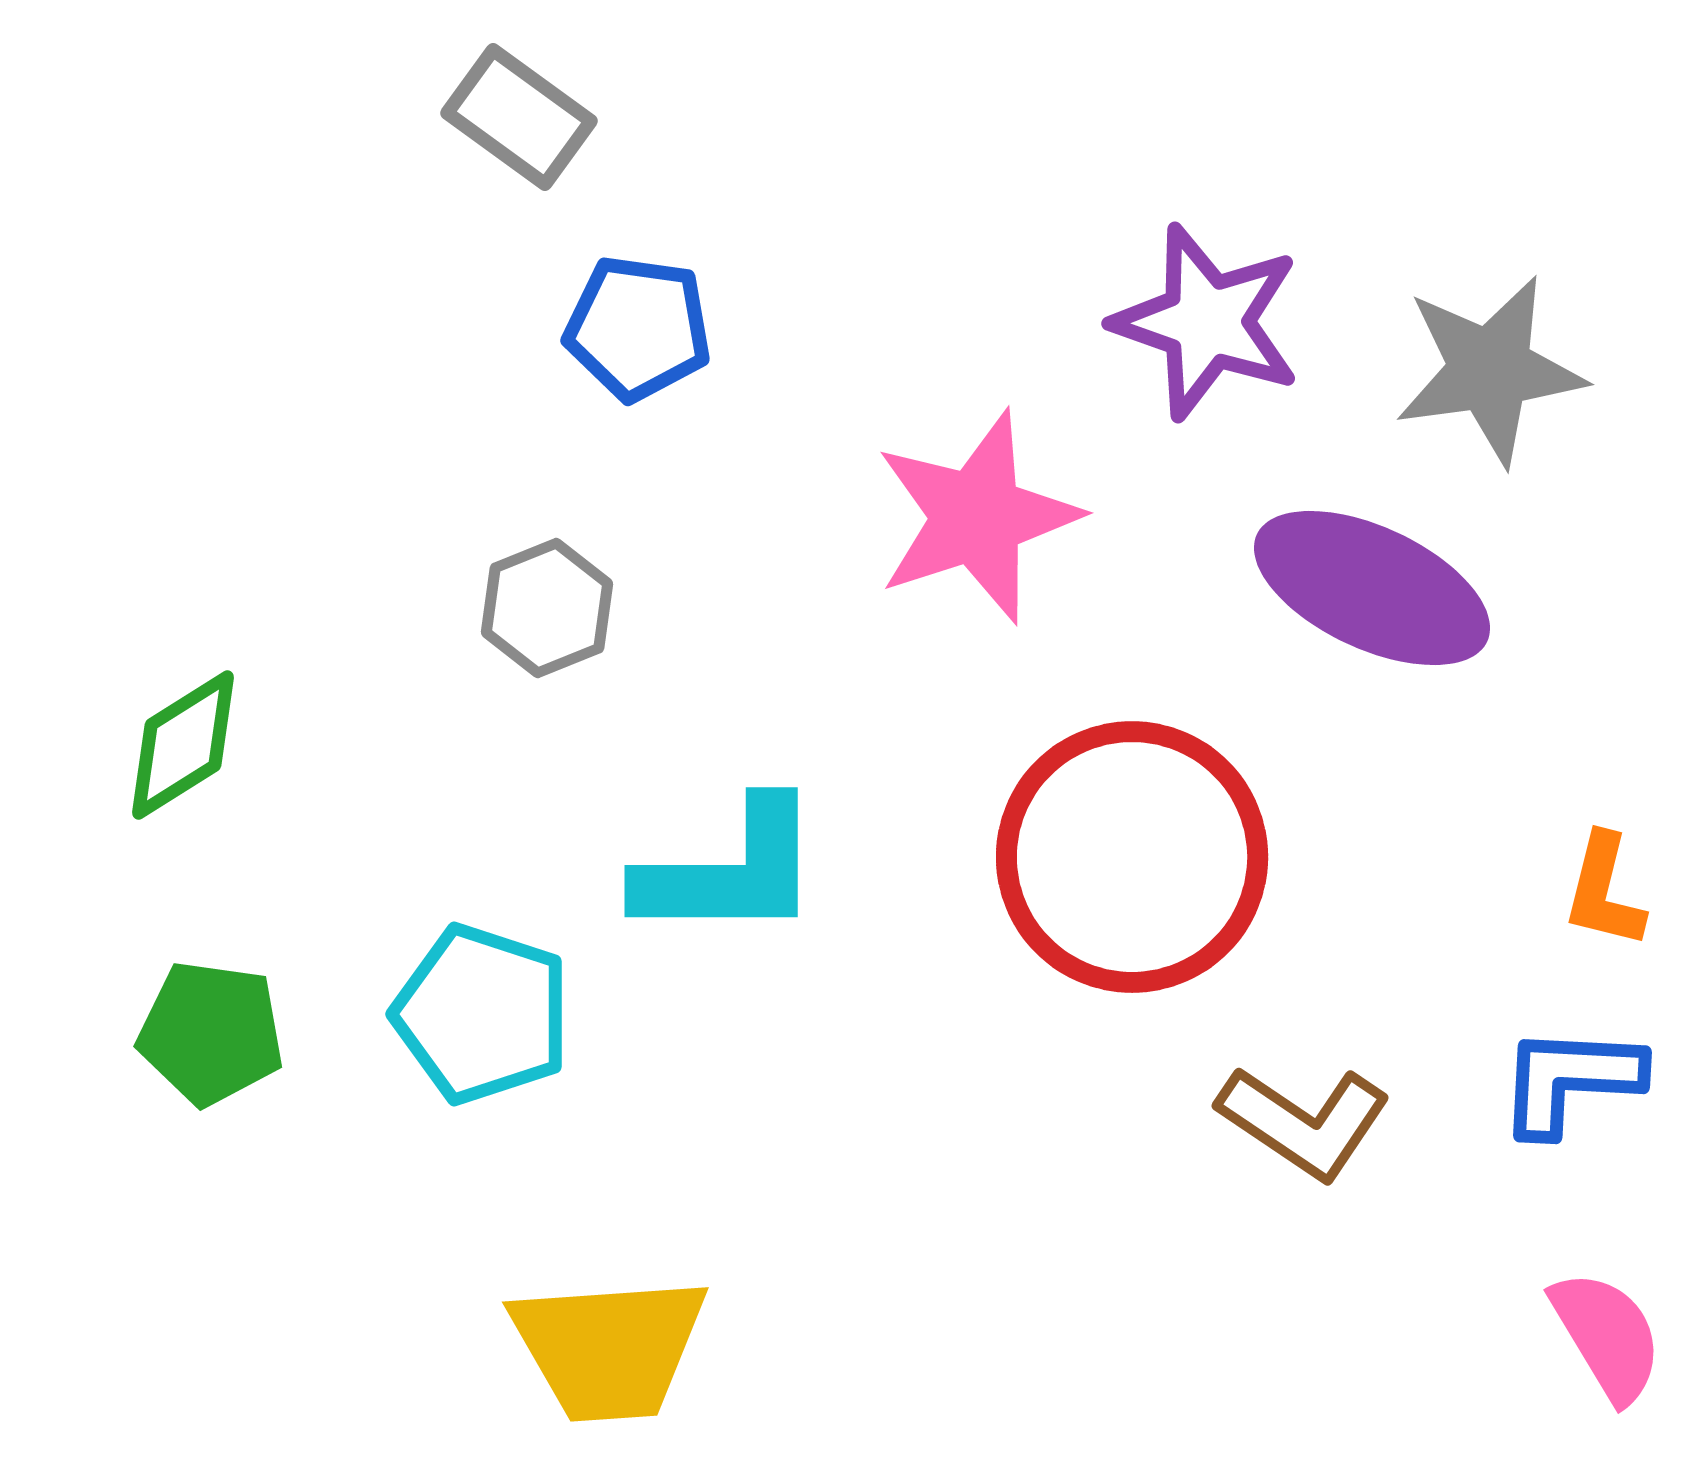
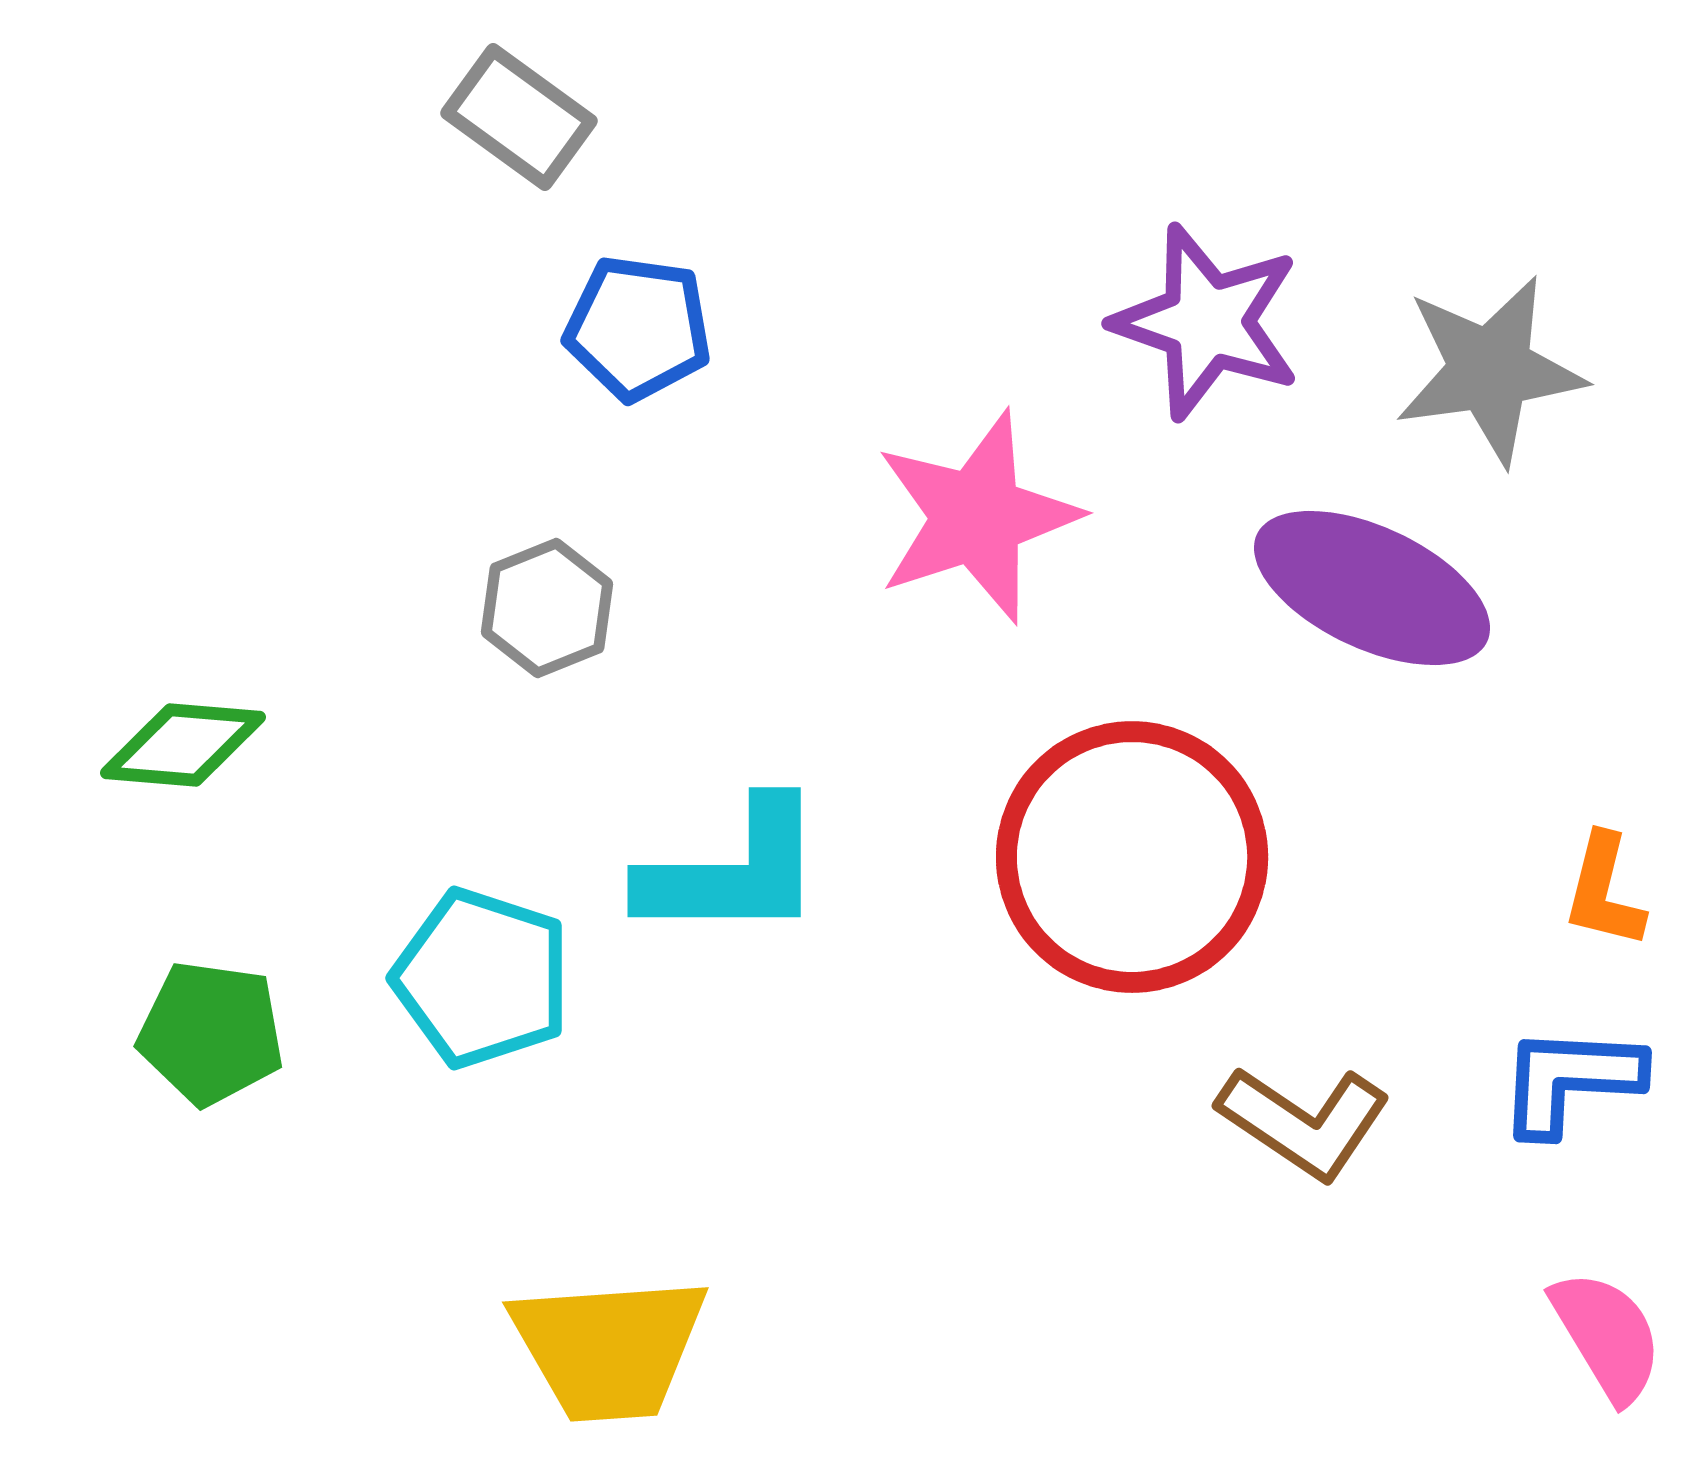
green diamond: rotated 37 degrees clockwise
cyan L-shape: moved 3 px right
cyan pentagon: moved 36 px up
